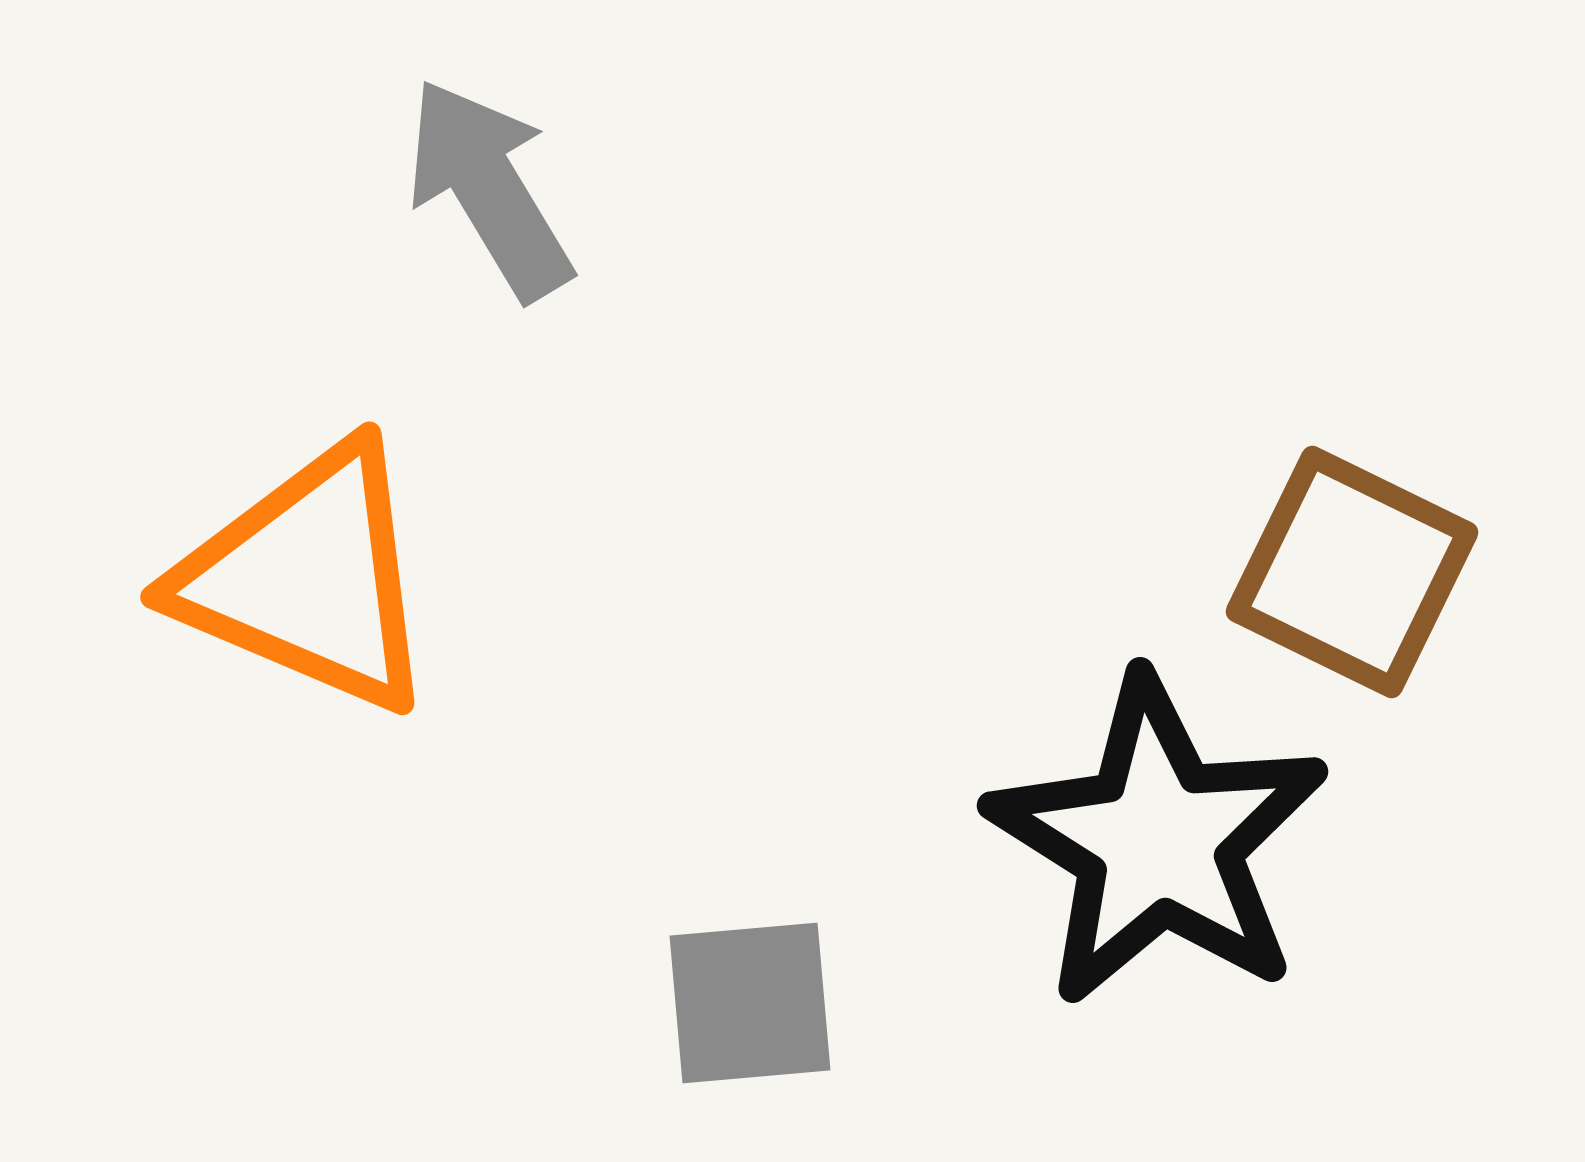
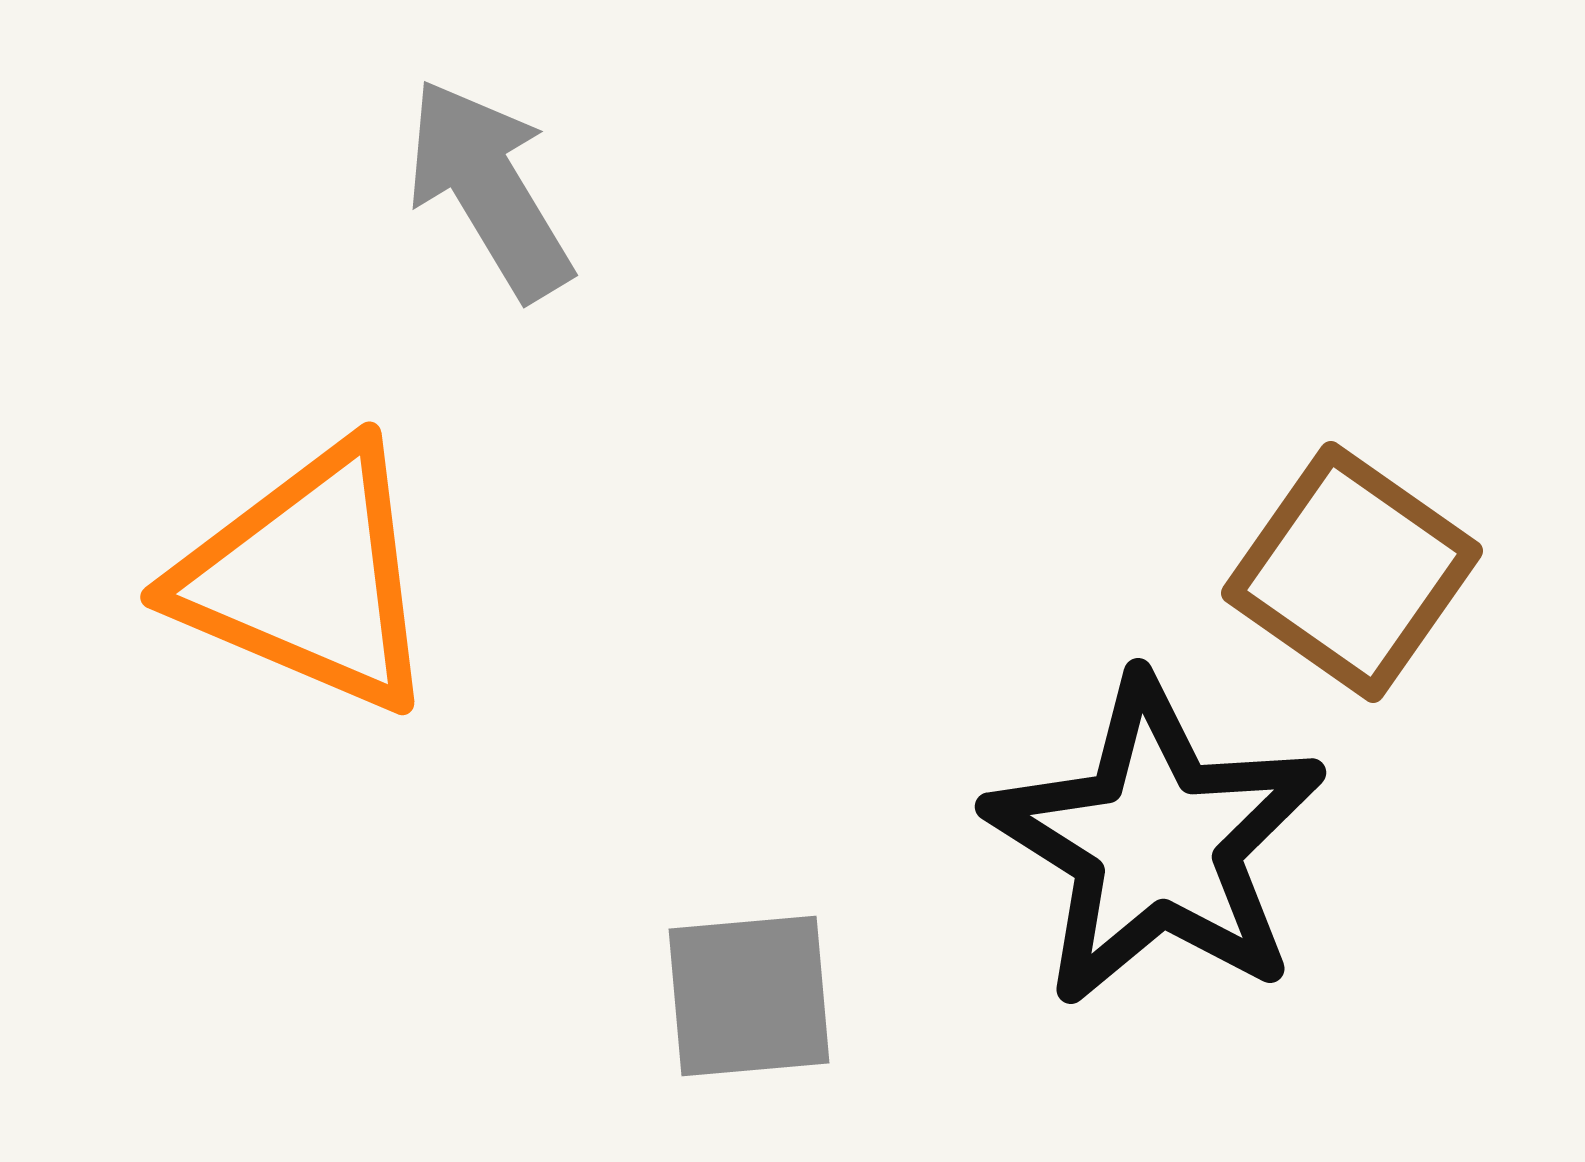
brown square: rotated 9 degrees clockwise
black star: moved 2 px left, 1 px down
gray square: moved 1 px left, 7 px up
